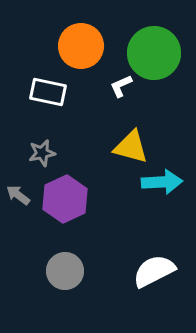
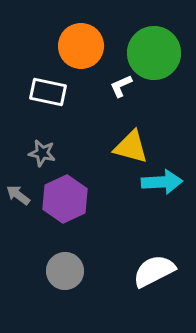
gray star: rotated 24 degrees clockwise
